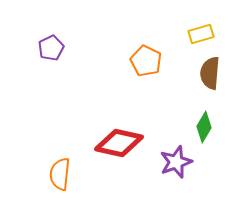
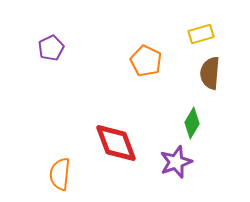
green diamond: moved 12 px left, 4 px up
red diamond: moved 3 px left; rotated 57 degrees clockwise
